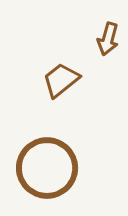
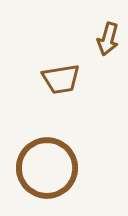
brown trapezoid: moved 1 px up; rotated 150 degrees counterclockwise
